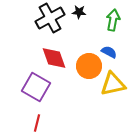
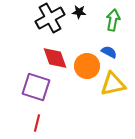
red diamond: moved 1 px right
orange circle: moved 2 px left
purple square: rotated 12 degrees counterclockwise
